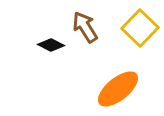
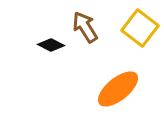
yellow square: rotated 6 degrees counterclockwise
